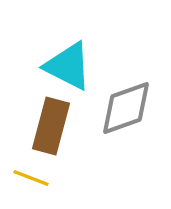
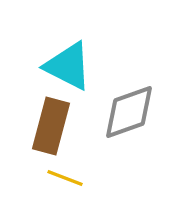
gray diamond: moved 3 px right, 4 px down
yellow line: moved 34 px right
